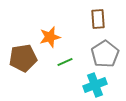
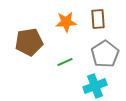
orange star: moved 16 px right, 15 px up; rotated 10 degrees clockwise
brown pentagon: moved 6 px right, 16 px up
cyan cross: moved 1 px down
